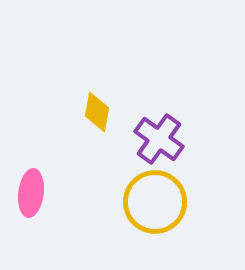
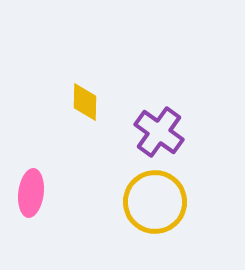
yellow diamond: moved 12 px left, 10 px up; rotated 9 degrees counterclockwise
purple cross: moved 7 px up
